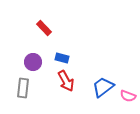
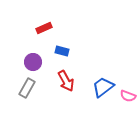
red rectangle: rotated 70 degrees counterclockwise
blue rectangle: moved 7 px up
gray rectangle: moved 4 px right; rotated 24 degrees clockwise
